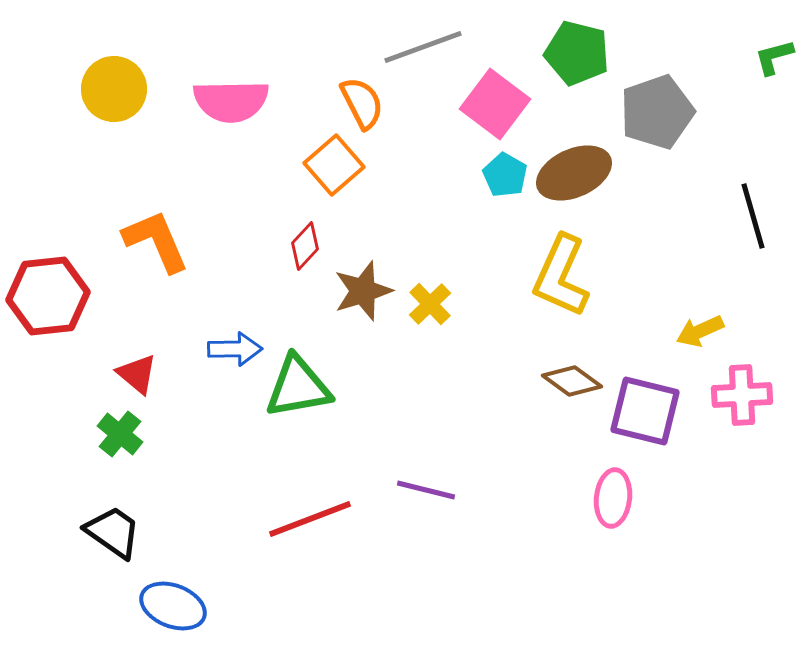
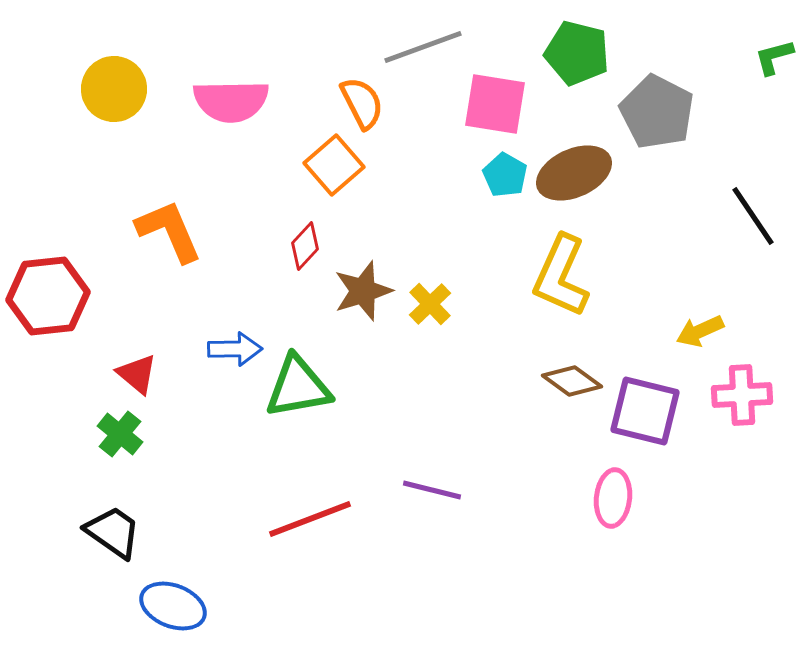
pink square: rotated 28 degrees counterclockwise
gray pentagon: rotated 26 degrees counterclockwise
black line: rotated 18 degrees counterclockwise
orange L-shape: moved 13 px right, 10 px up
purple line: moved 6 px right
